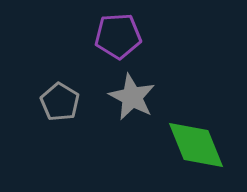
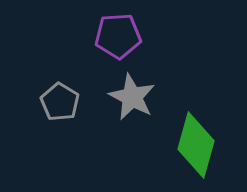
green diamond: rotated 38 degrees clockwise
